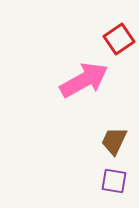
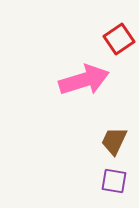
pink arrow: rotated 12 degrees clockwise
